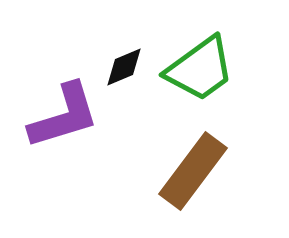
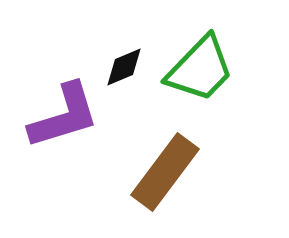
green trapezoid: rotated 10 degrees counterclockwise
brown rectangle: moved 28 px left, 1 px down
